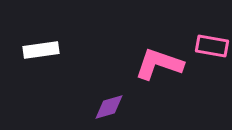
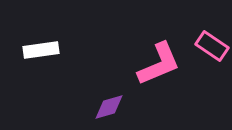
pink rectangle: rotated 24 degrees clockwise
pink L-shape: rotated 138 degrees clockwise
